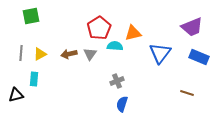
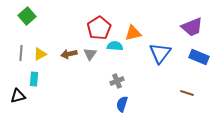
green square: moved 4 px left; rotated 30 degrees counterclockwise
black triangle: moved 2 px right, 1 px down
